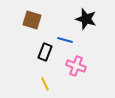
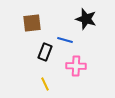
brown square: moved 3 px down; rotated 24 degrees counterclockwise
pink cross: rotated 18 degrees counterclockwise
